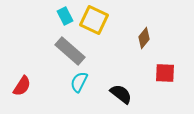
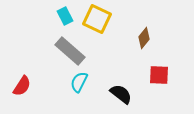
yellow square: moved 3 px right, 1 px up
red square: moved 6 px left, 2 px down
